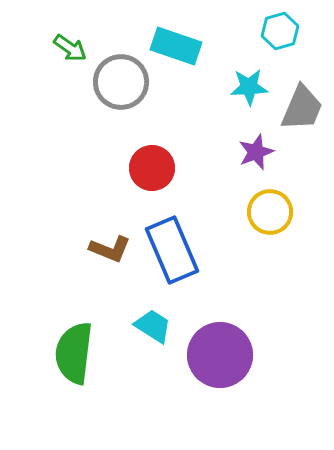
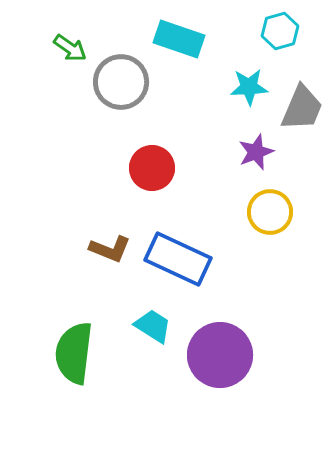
cyan rectangle: moved 3 px right, 7 px up
blue rectangle: moved 6 px right, 9 px down; rotated 42 degrees counterclockwise
